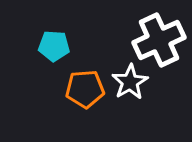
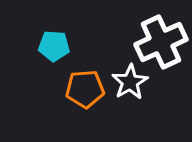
white cross: moved 2 px right, 2 px down
